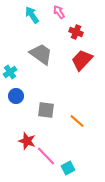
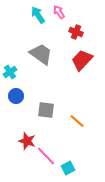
cyan arrow: moved 6 px right
